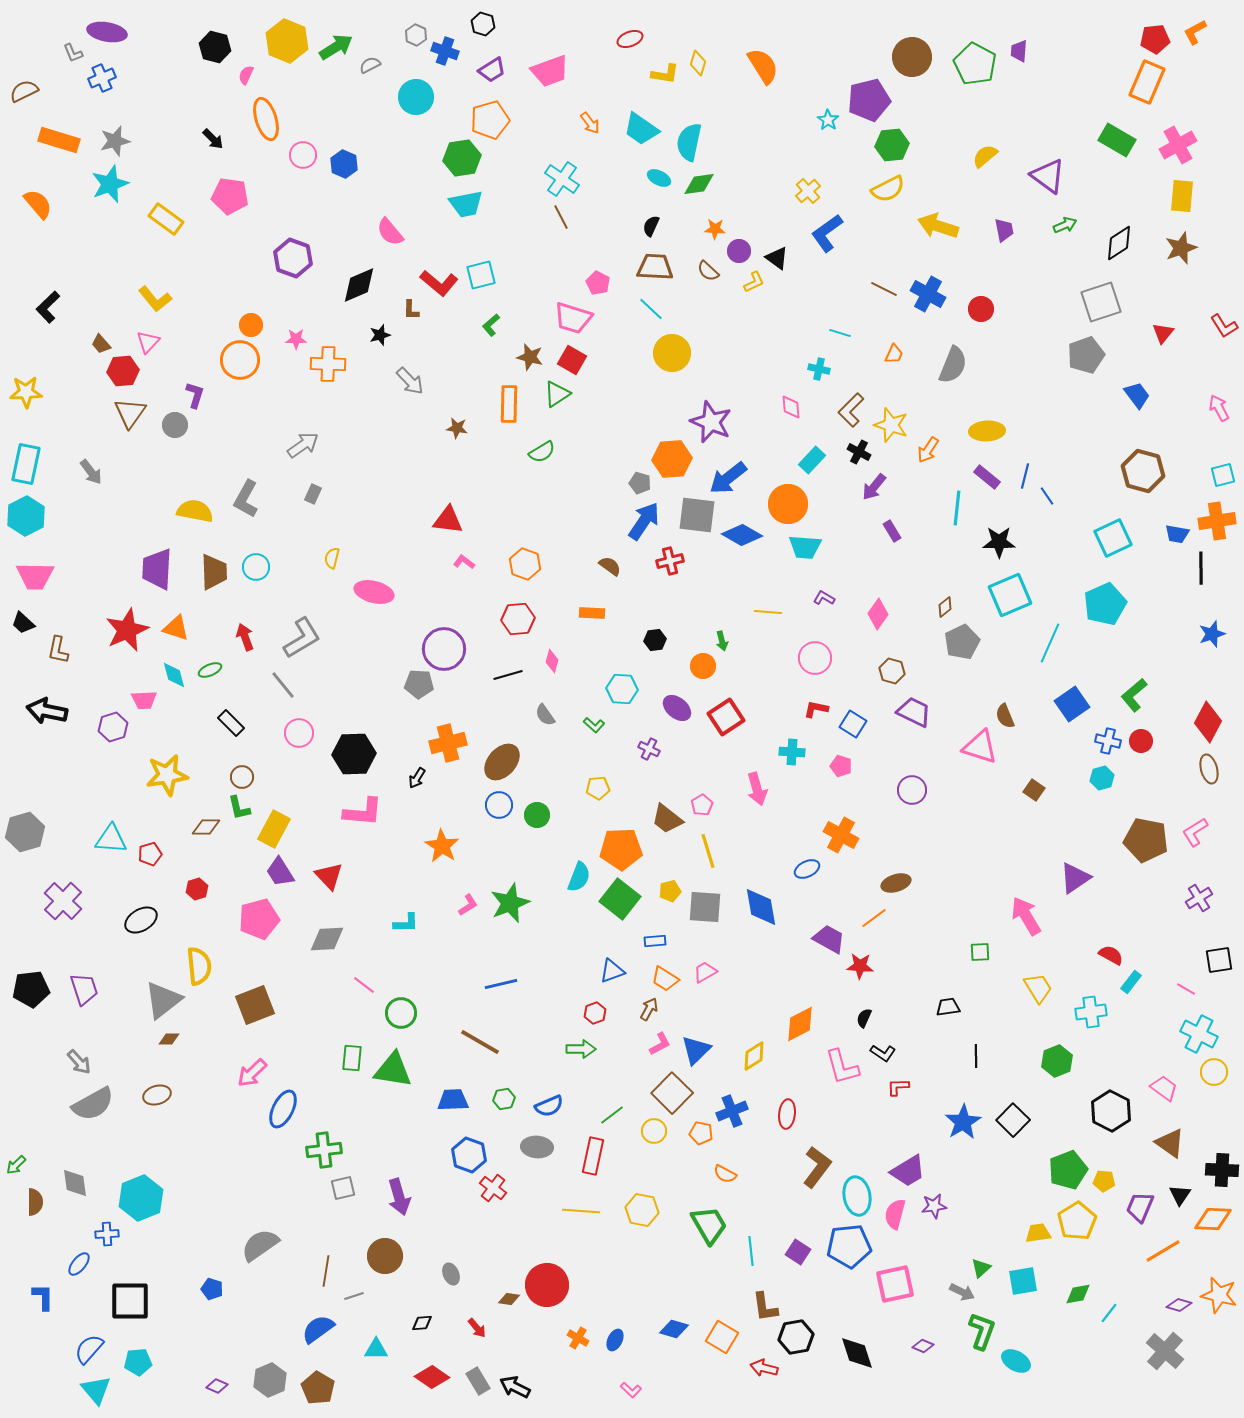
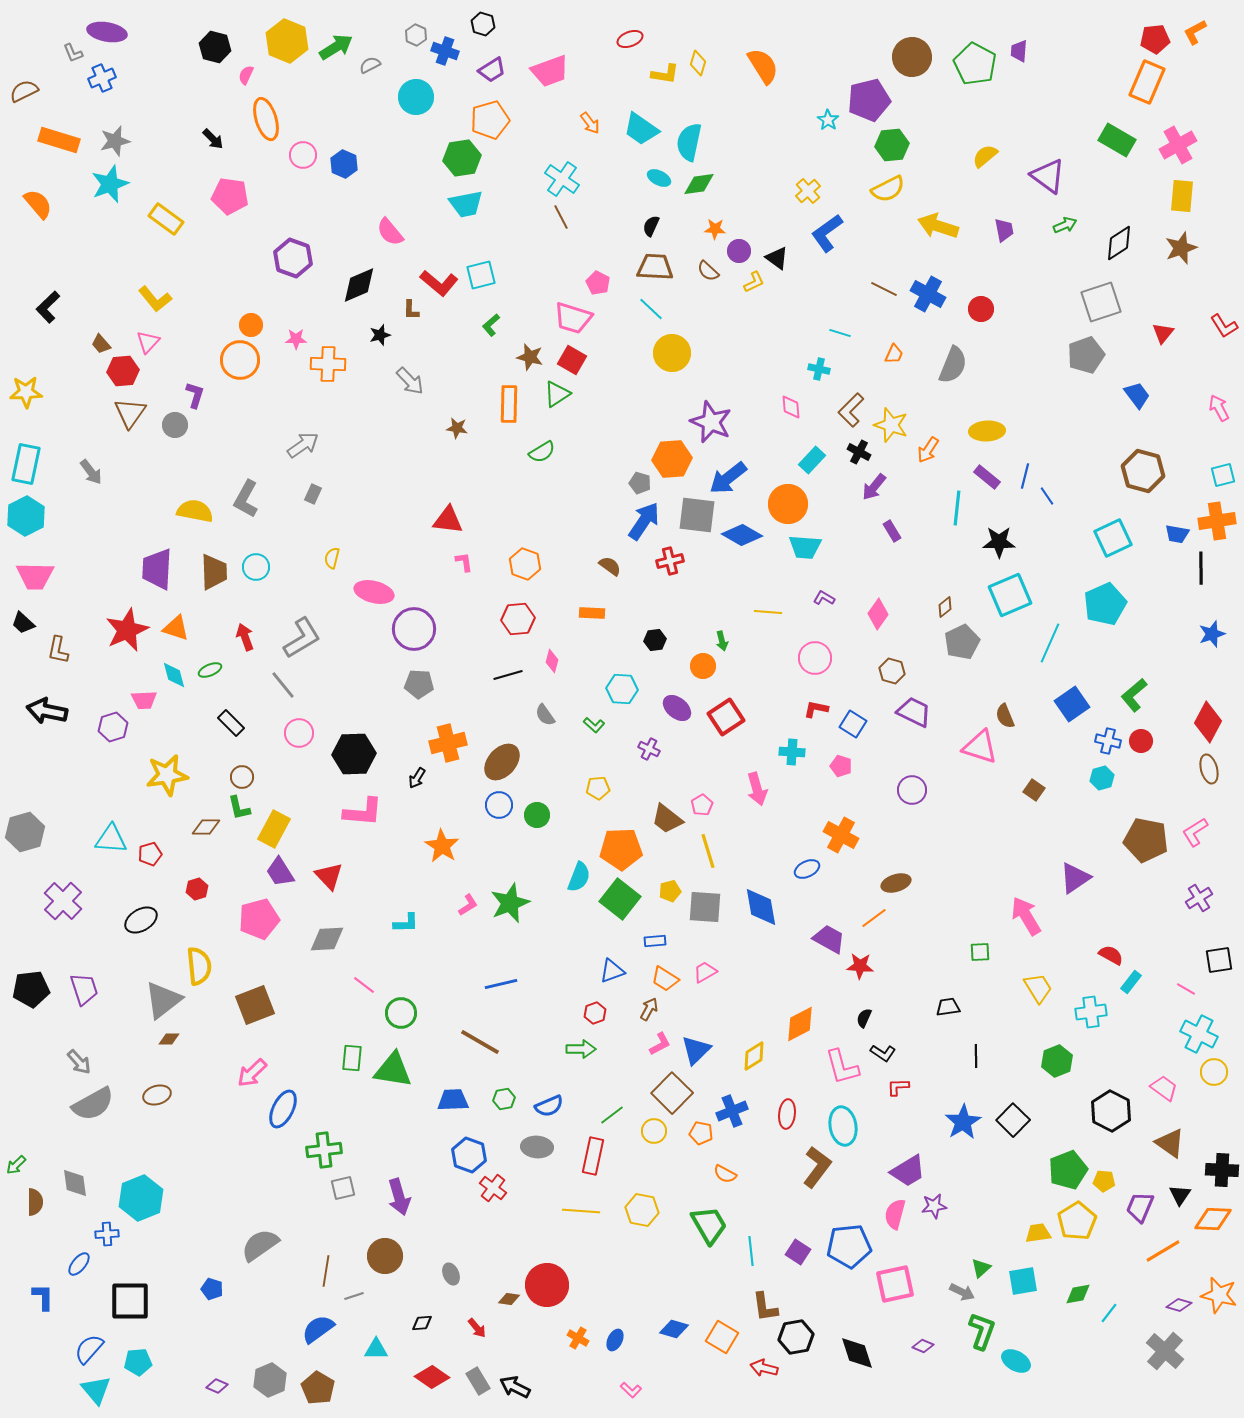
pink L-shape at (464, 562): rotated 45 degrees clockwise
purple circle at (444, 649): moved 30 px left, 20 px up
cyan ellipse at (857, 1196): moved 14 px left, 70 px up
